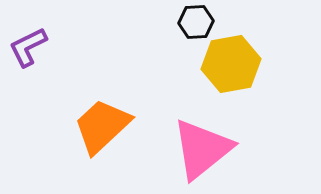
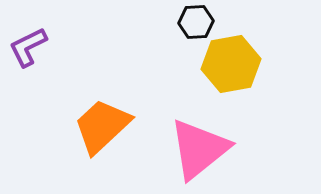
pink triangle: moved 3 px left
